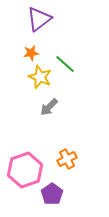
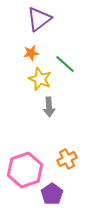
yellow star: moved 2 px down
gray arrow: rotated 48 degrees counterclockwise
